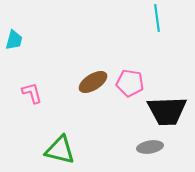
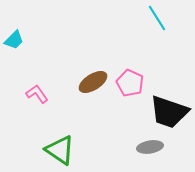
cyan line: rotated 24 degrees counterclockwise
cyan trapezoid: rotated 30 degrees clockwise
pink pentagon: rotated 16 degrees clockwise
pink L-shape: moved 5 px right, 1 px down; rotated 20 degrees counterclockwise
black trapezoid: moved 2 px right, 1 px down; rotated 21 degrees clockwise
green triangle: rotated 20 degrees clockwise
